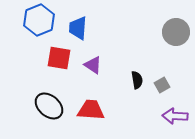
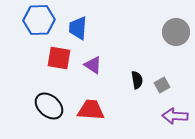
blue hexagon: rotated 20 degrees clockwise
